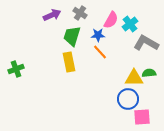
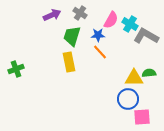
cyan cross: rotated 21 degrees counterclockwise
gray L-shape: moved 7 px up
